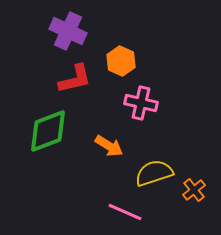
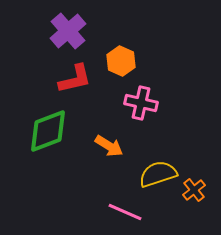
purple cross: rotated 24 degrees clockwise
yellow semicircle: moved 4 px right, 1 px down
